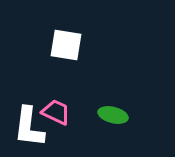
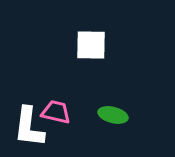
white square: moved 25 px right; rotated 8 degrees counterclockwise
pink trapezoid: rotated 12 degrees counterclockwise
